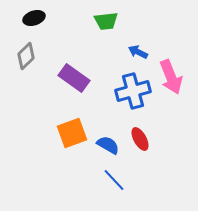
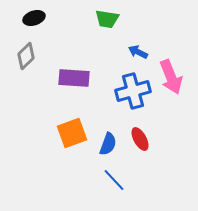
green trapezoid: moved 1 px right, 2 px up; rotated 15 degrees clockwise
purple rectangle: rotated 32 degrees counterclockwise
blue semicircle: moved 1 px up; rotated 80 degrees clockwise
